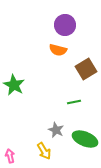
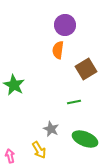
orange semicircle: rotated 84 degrees clockwise
gray star: moved 5 px left, 1 px up
yellow arrow: moved 5 px left, 1 px up
